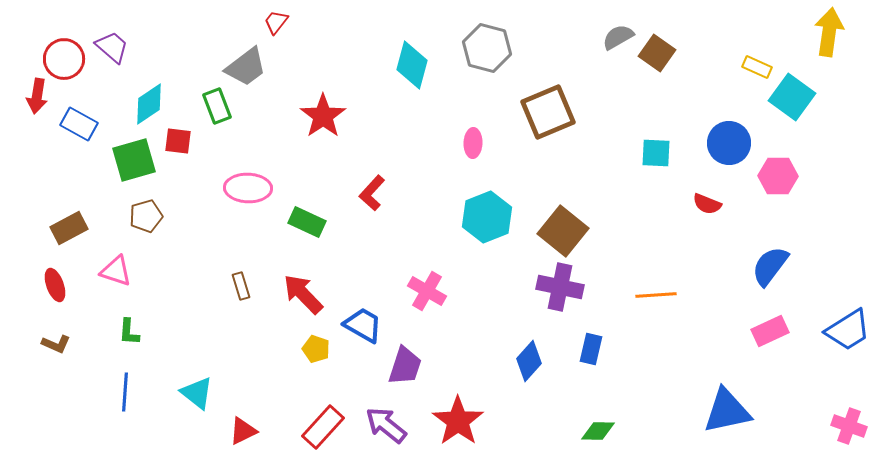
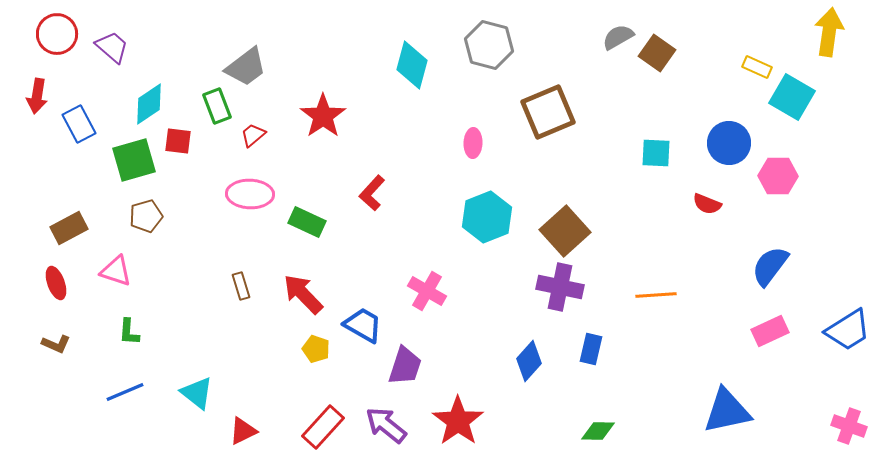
red trapezoid at (276, 22): moved 23 px left, 113 px down; rotated 12 degrees clockwise
gray hexagon at (487, 48): moved 2 px right, 3 px up
red circle at (64, 59): moved 7 px left, 25 px up
cyan square at (792, 97): rotated 6 degrees counterclockwise
blue rectangle at (79, 124): rotated 33 degrees clockwise
pink ellipse at (248, 188): moved 2 px right, 6 px down
brown square at (563, 231): moved 2 px right; rotated 9 degrees clockwise
red ellipse at (55, 285): moved 1 px right, 2 px up
blue line at (125, 392): rotated 63 degrees clockwise
